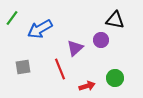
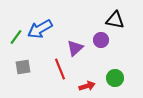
green line: moved 4 px right, 19 px down
